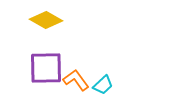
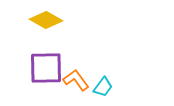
cyan trapezoid: moved 2 px down; rotated 10 degrees counterclockwise
